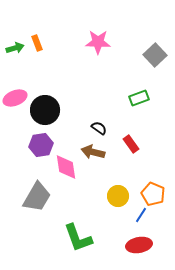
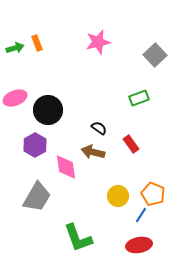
pink star: rotated 15 degrees counterclockwise
black circle: moved 3 px right
purple hexagon: moved 6 px left; rotated 20 degrees counterclockwise
